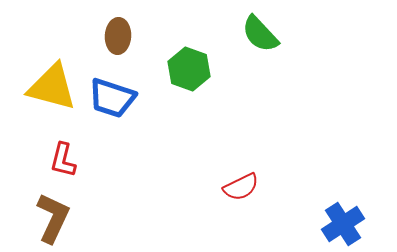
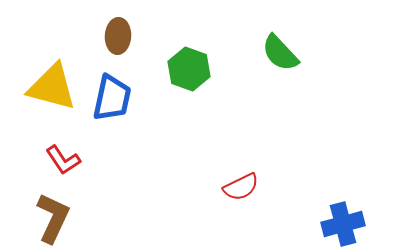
green semicircle: moved 20 px right, 19 px down
blue trapezoid: rotated 96 degrees counterclockwise
red L-shape: rotated 48 degrees counterclockwise
blue cross: rotated 18 degrees clockwise
